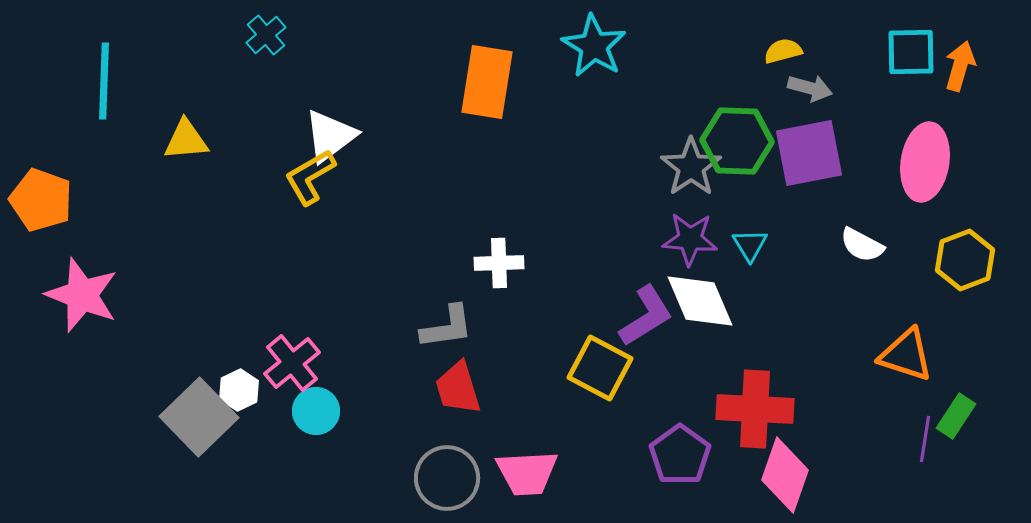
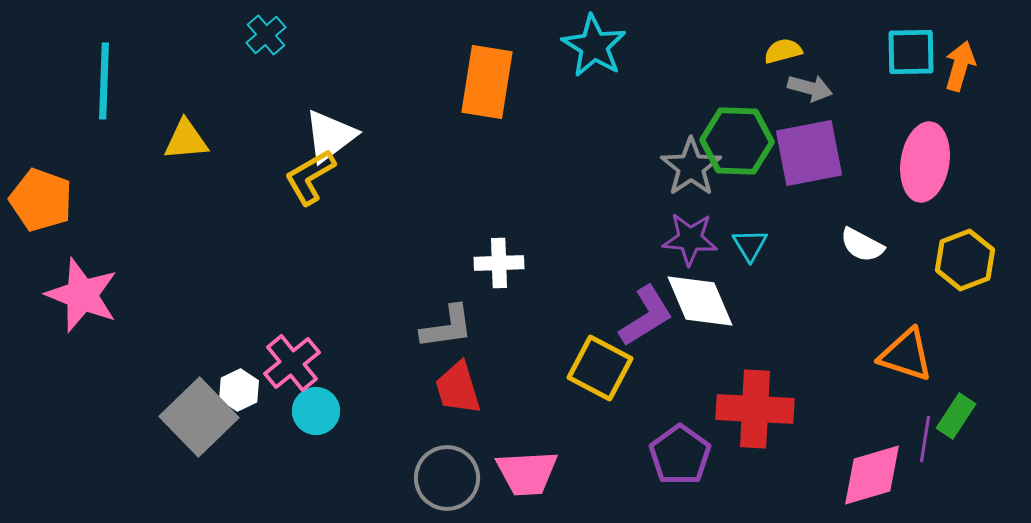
pink diamond: moved 87 px right; rotated 54 degrees clockwise
